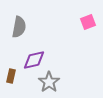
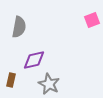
pink square: moved 4 px right, 2 px up
brown rectangle: moved 4 px down
gray star: moved 2 px down; rotated 10 degrees counterclockwise
